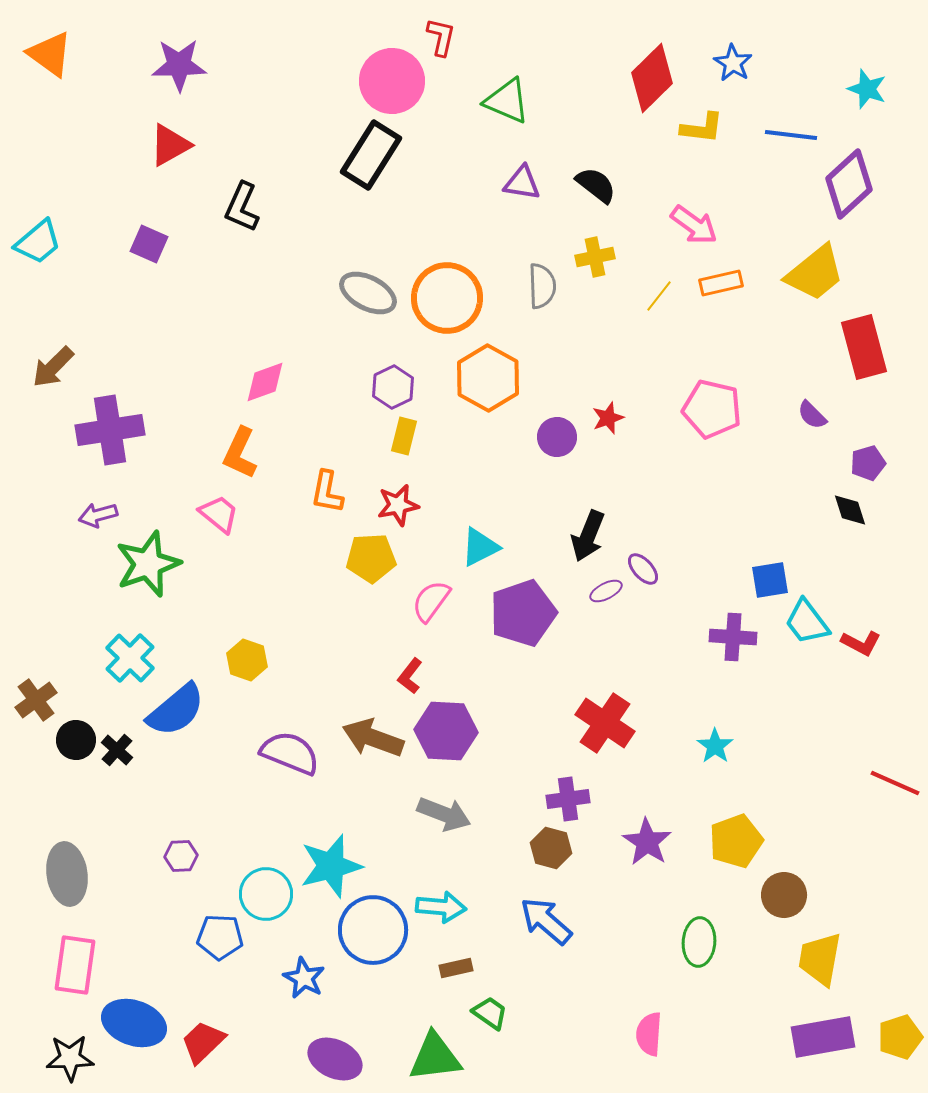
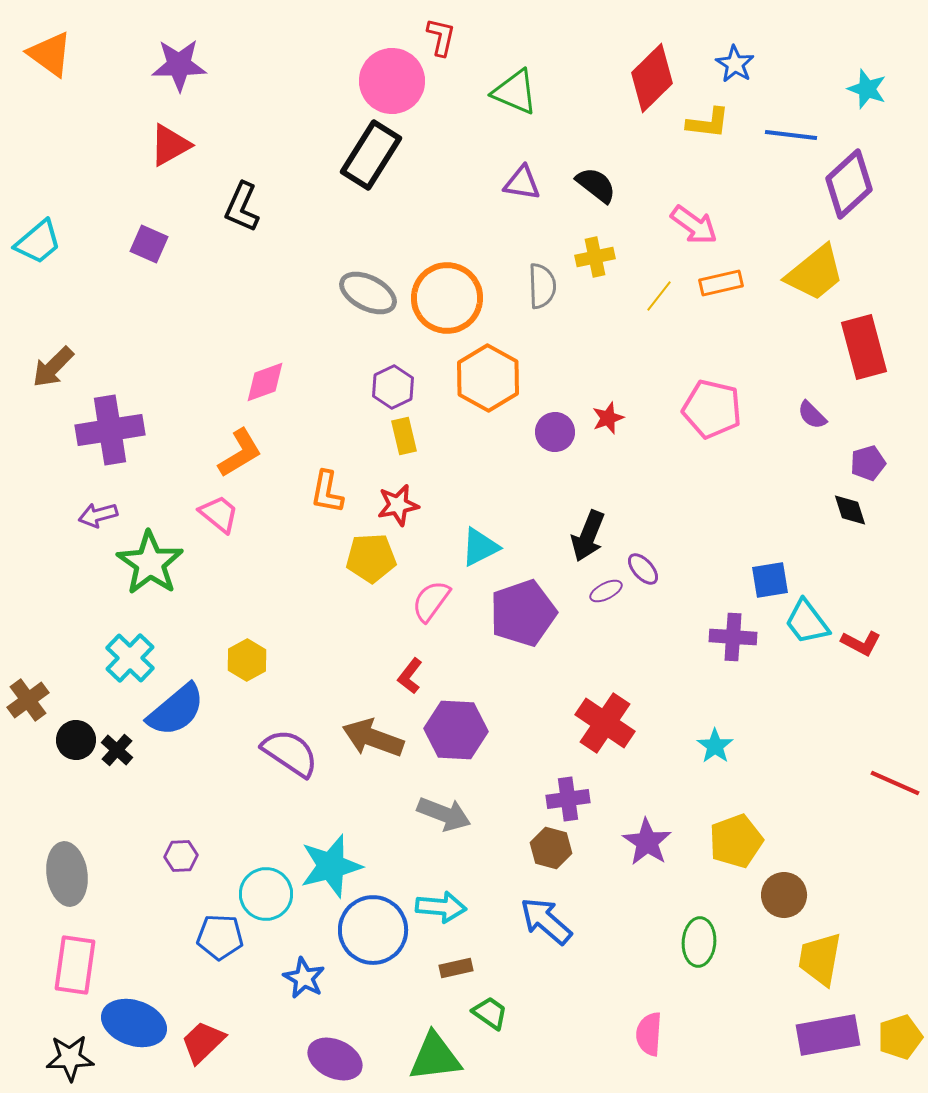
blue star at (733, 63): moved 2 px right, 1 px down
green triangle at (507, 101): moved 8 px right, 9 px up
yellow L-shape at (702, 128): moved 6 px right, 5 px up
yellow rectangle at (404, 436): rotated 27 degrees counterclockwise
purple circle at (557, 437): moved 2 px left, 5 px up
orange L-shape at (240, 453): rotated 146 degrees counterclockwise
green star at (148, 564): moved 2 px right, 1 px up; rotated 18 degrees counterclockwise
yellow hexagon at (247, 660): rotated 12 degrees clockwise
brown cross at (36, 700): moved 8 px left
purple hexagon at (446, 731): moved 10 px right, 1 px up
purple semicircle at (290, 753): rotated 12 degrees clockwise
purple rectangle at (823, 1037): moved 5 px right, 2 px up
